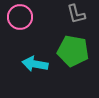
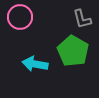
gray L-shape: moved 6 px right, 5 px down
green pentagon: rotated 20 degrees clockwise
